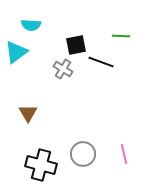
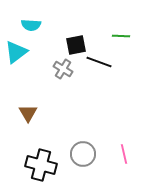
black line: moved 2 px left
